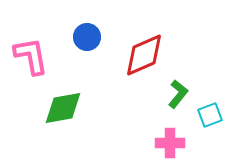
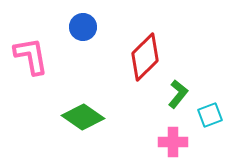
blue circle: moved 4 px left, 10 px up
red diamond: moved 1 px right, 2 px down; rotated 21 degrees counterclockwise
green diamond: moved 20 px right, 9 px down; rotated 45 degrees clockwise
pink cross: moved 3 px right, 1 px up
